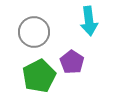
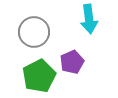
cyan arrow: moved 2 px up
purple pentagon: rotated 15 degrees clockwise
